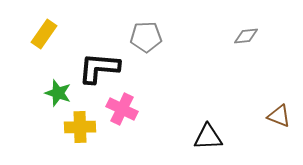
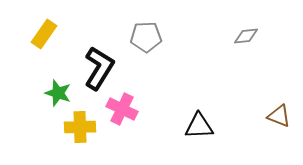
black L-shape: rotated 117 degrees clockwise
black triangle: moved 9 px left, 11 px up
